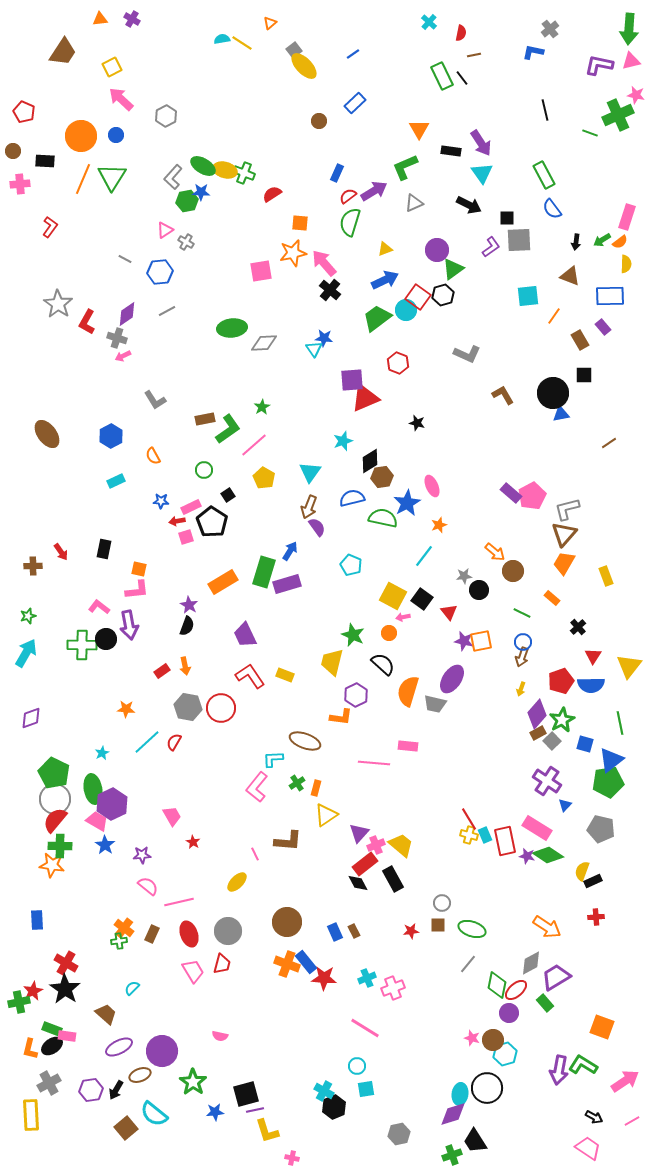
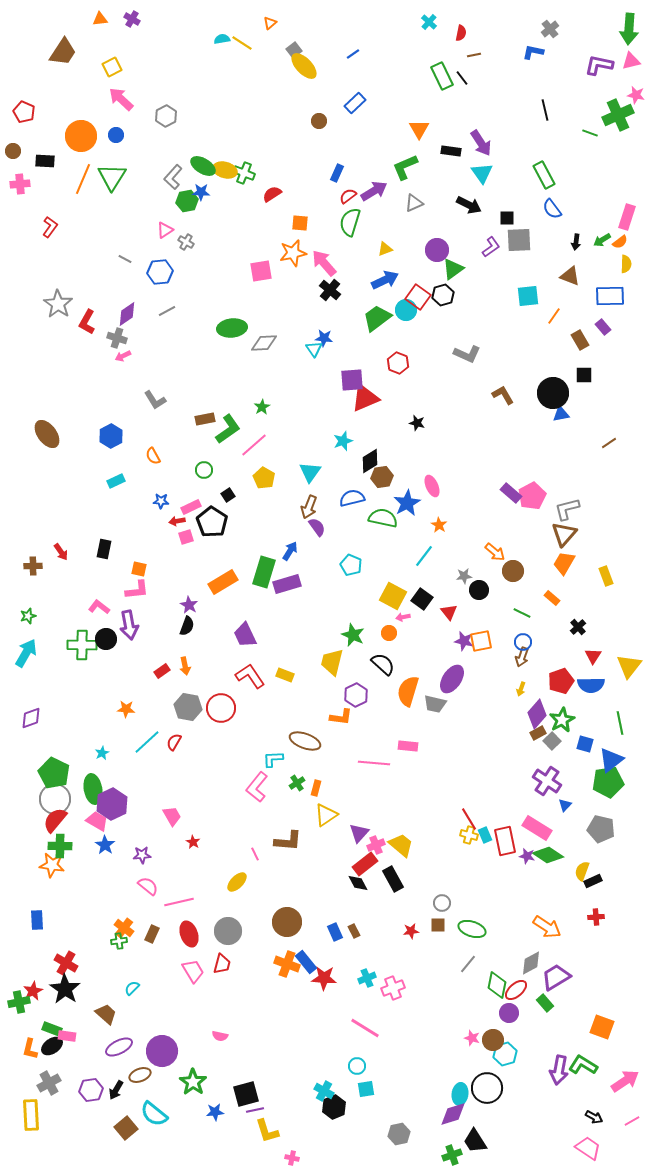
orange star at (439, 525): rotated 21 degrees counterclockwise
